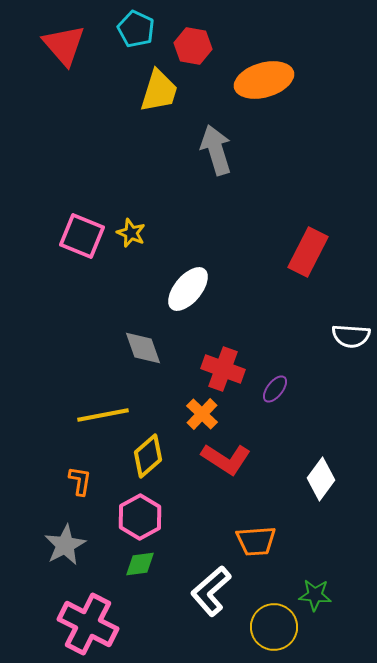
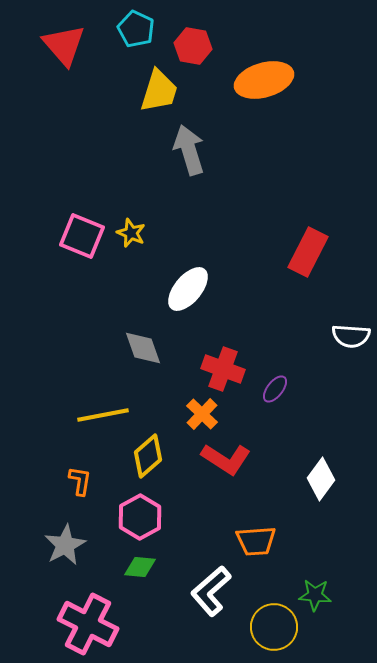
gray arrow: moved 27 px left
green diamond: moved 3 px down; rotated 12 degrees clockwise
